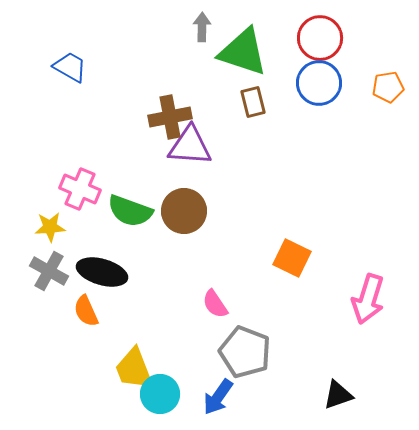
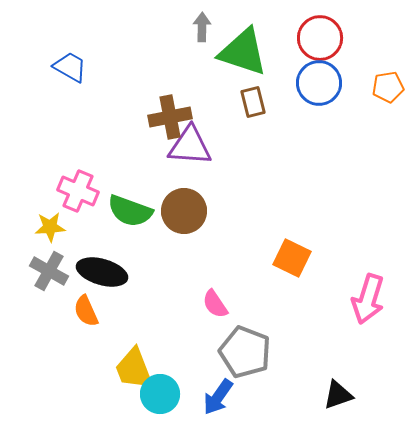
pink cross: moved 2 px left, 2 px down
